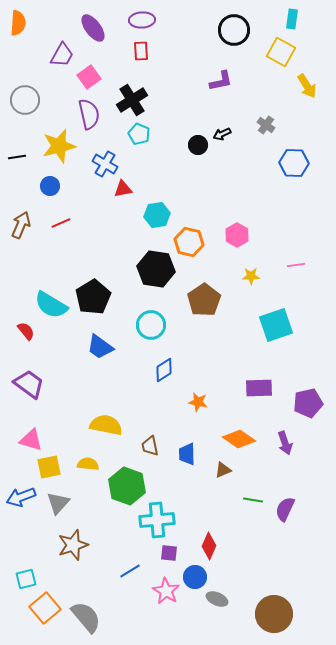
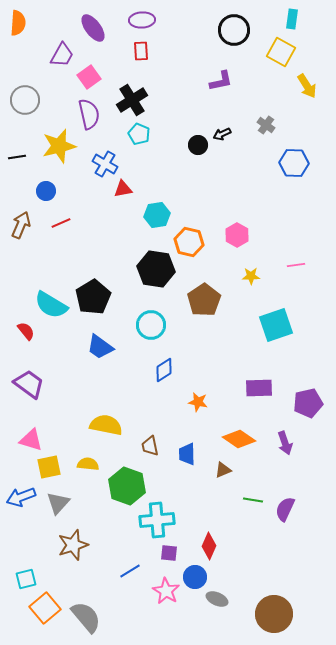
blue circle at (50, 186): moved 4 px left, 5 px down
